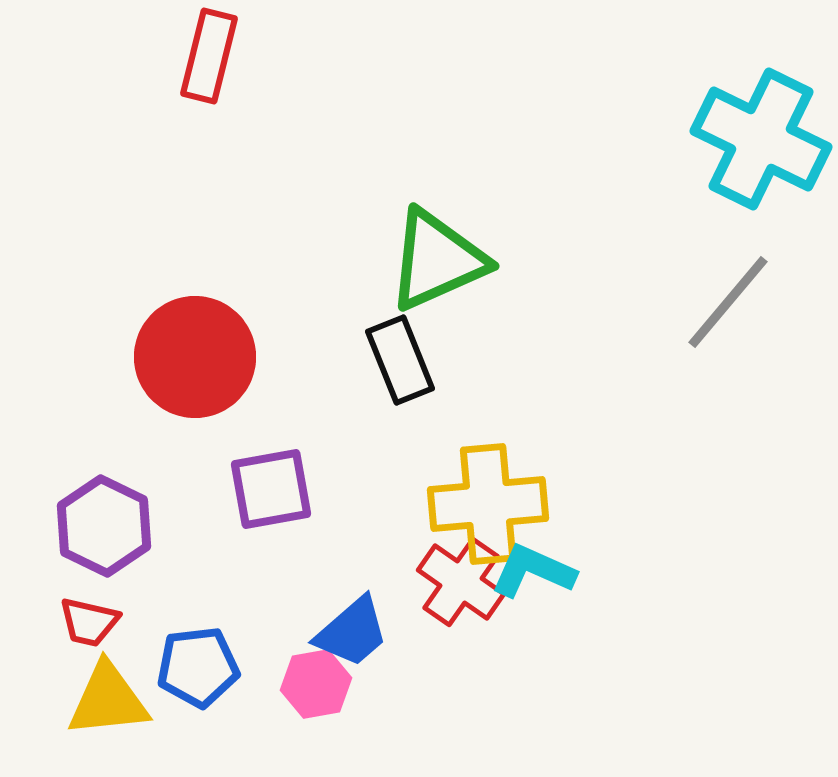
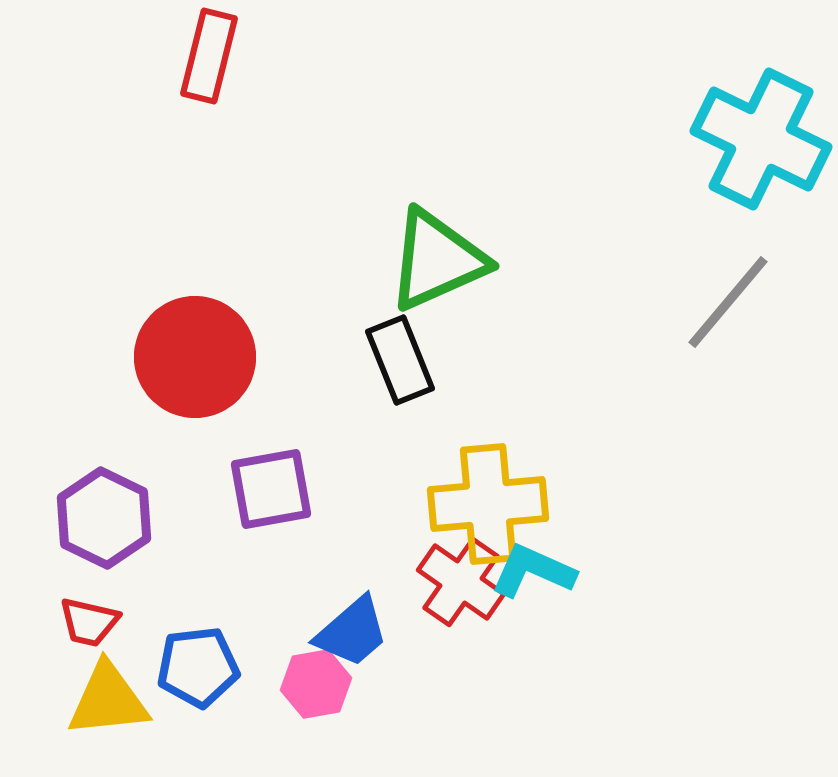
purple hexagon: moved 8 px up
